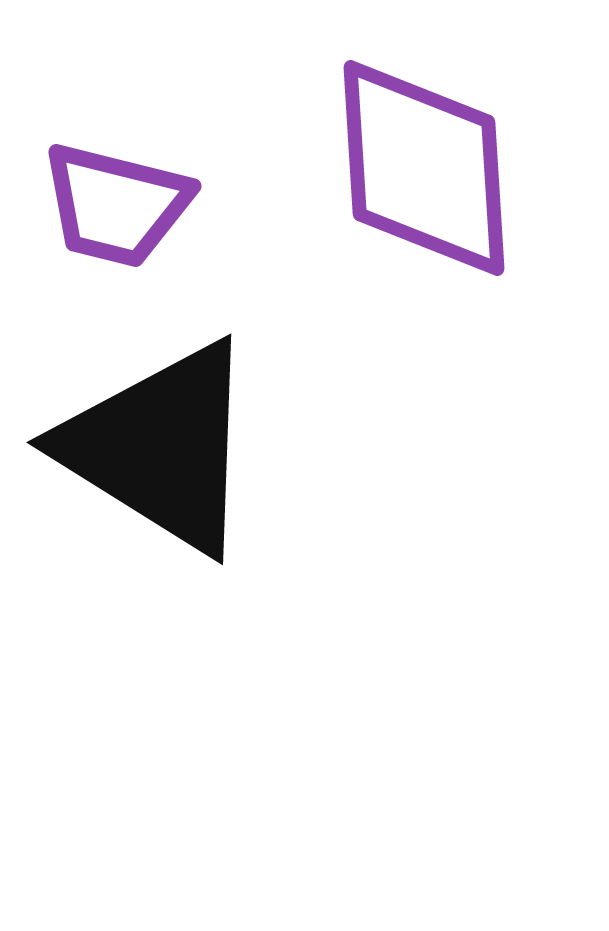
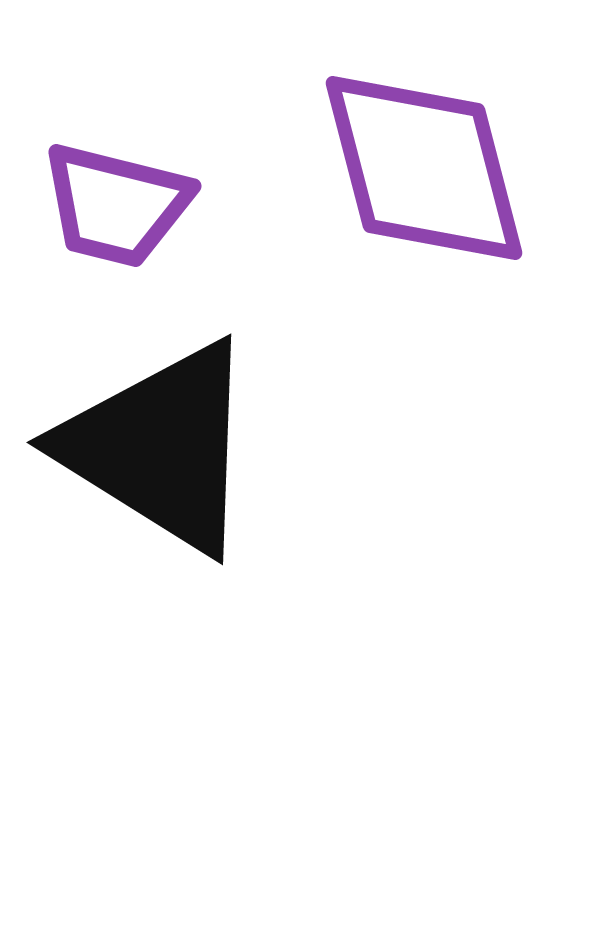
purple diamond: rotated 11 degrees counterclockwise
